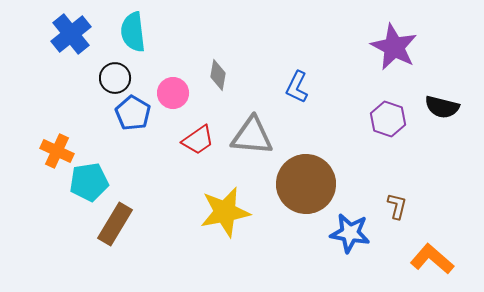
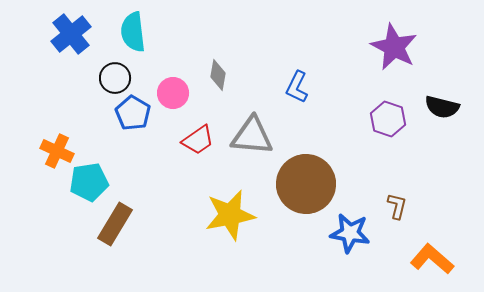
yellow star: moved 5 px right, 3 px down
